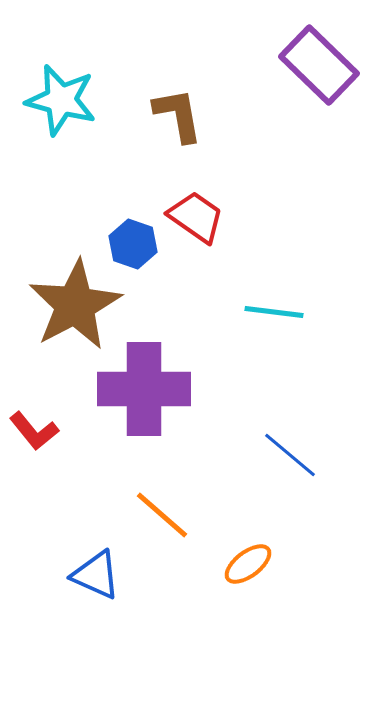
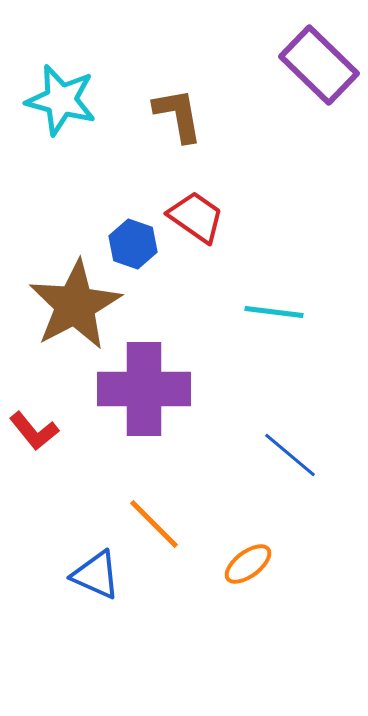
orange line: moved 8 px left, 9 px down; rotated 4 degrees clockwise
